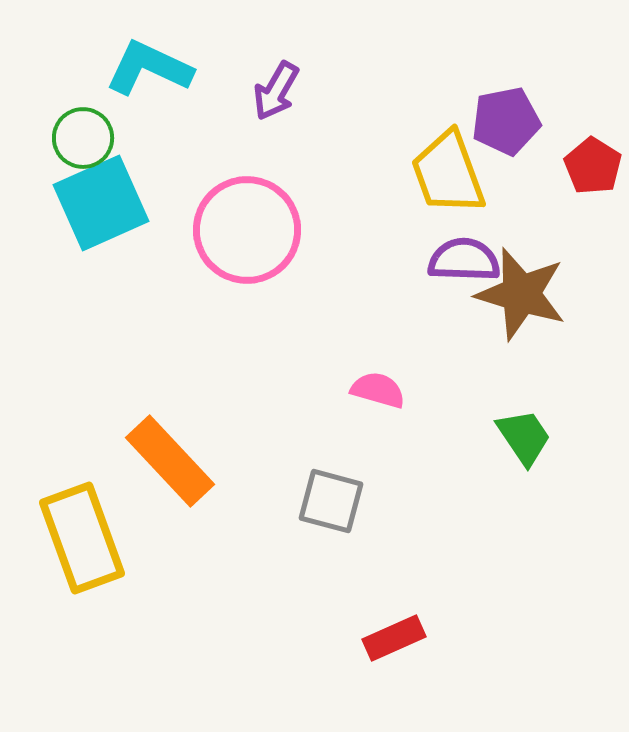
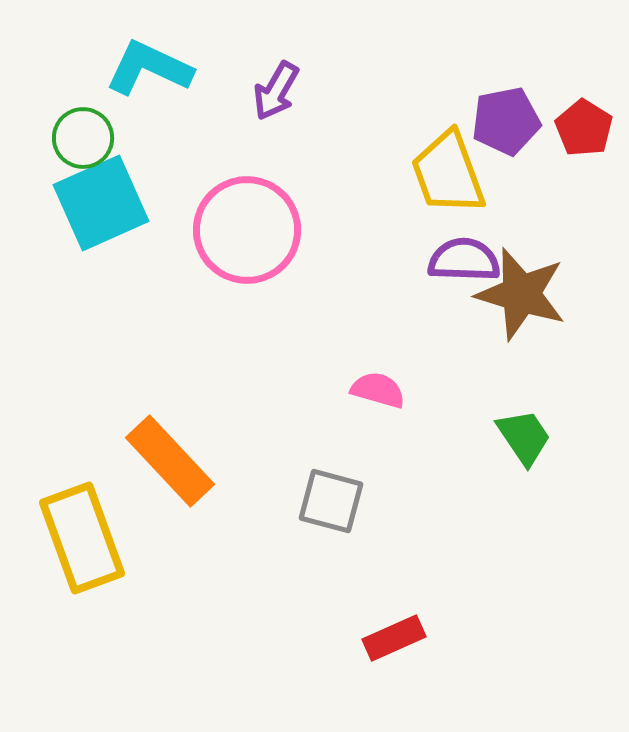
red pentagon: moved 9 px left, 38 px up
